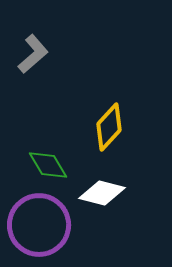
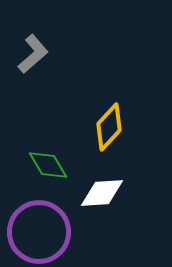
white diamond: rotated 18 degrees counterclockwise
purple circle: moved 7 px down
